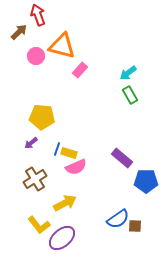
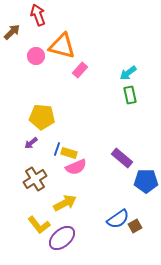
brown arrow: moved 7 px left
green rectangle: rotated 18 degrees clockwise
brown square: rotated 32 degrees counterclockwise
